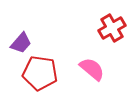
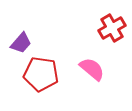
red pentagon: moved 1 px right, 1 px down
